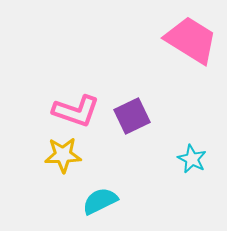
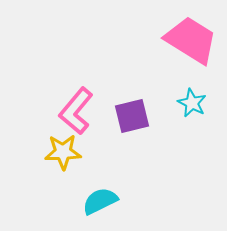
pink L-shape: rotated 111 degrees clockwise
purple square: rotated 12 degrees clockwise
yellow star: moved 3 px up
cyan star: moved 56 px up
